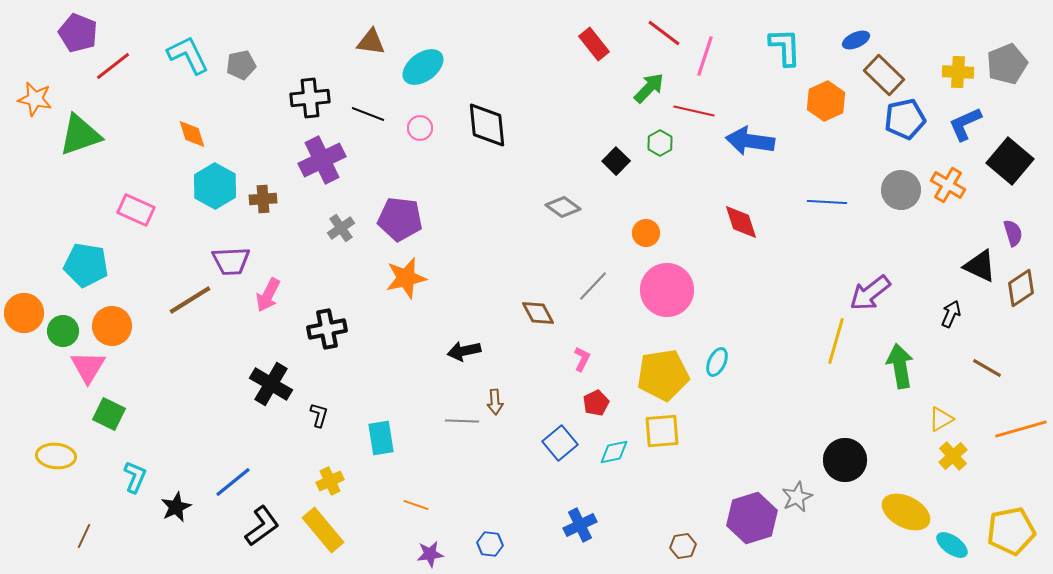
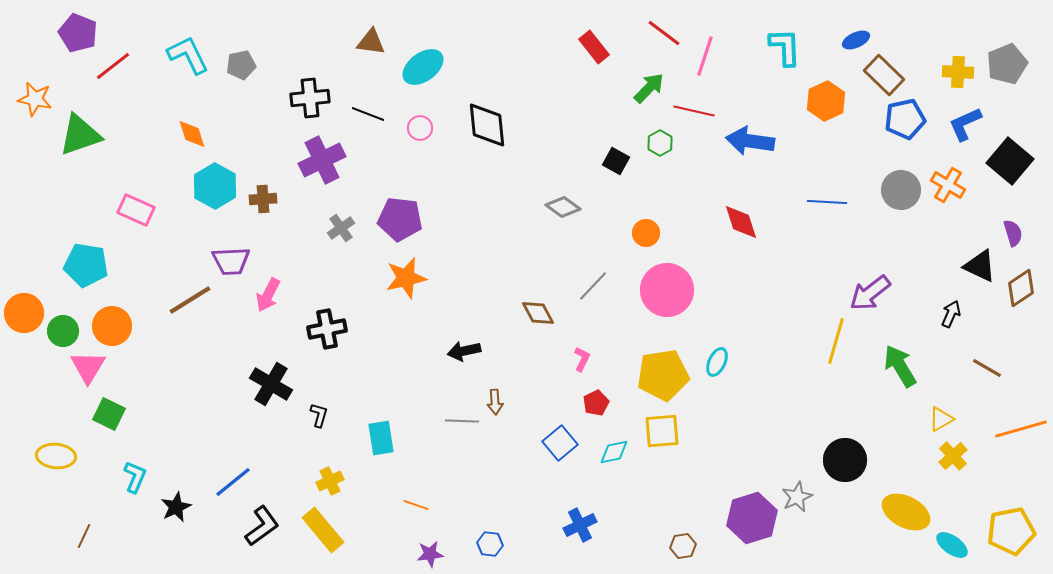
red rectangle at (594, 44): moved 3 px down
black square at (616, 161): rotated 16 degrees counterclockwise
green arrow at (900, 366): rotated 21 degrees counterclockwise
